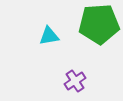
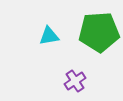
green pentagon: moved 8 px down
